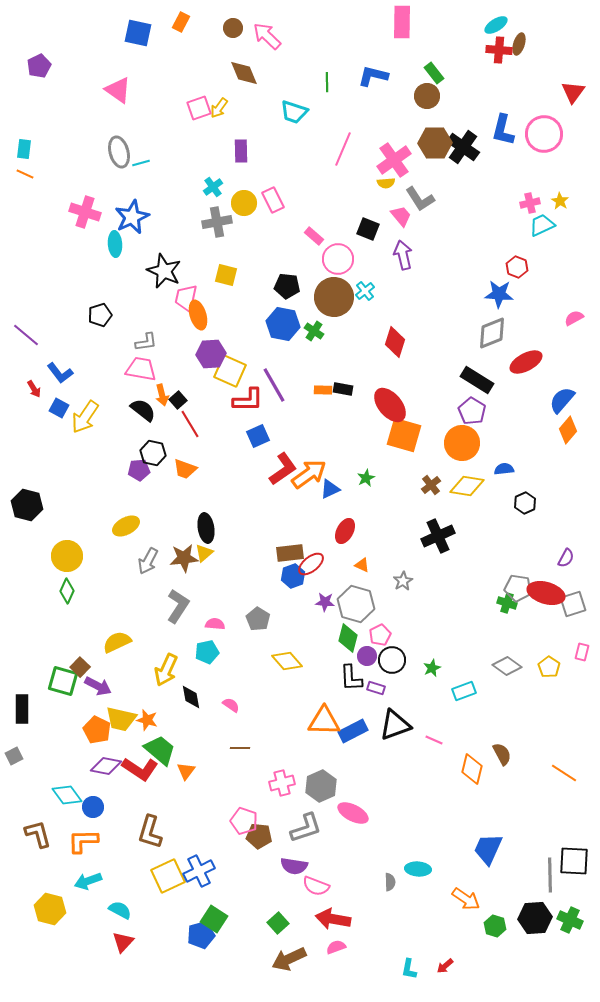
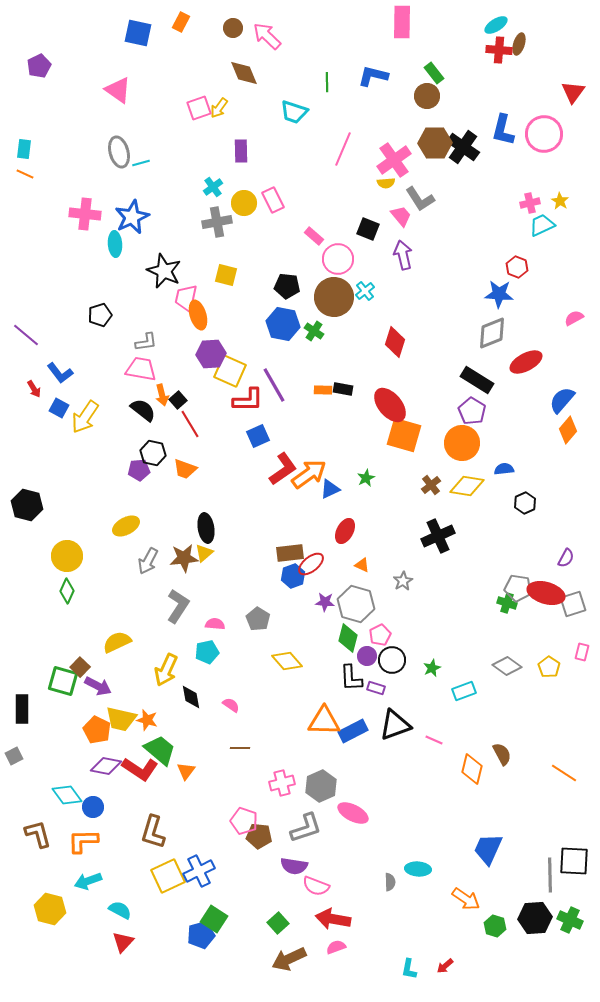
pink cross at (85, 212): moved 2 px down; rotated 12 degrees counterclockwise
brown L-shape at (150, 832): moved 3 px right
